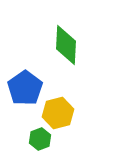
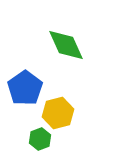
green diamond: rotated 27 degrees counterclockwise
